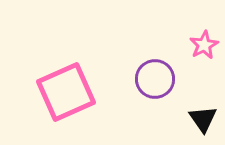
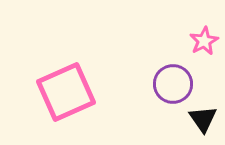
pink star: moved 4 px up
purple circle: moved 18 px right, 5 px down
